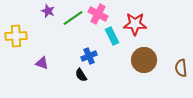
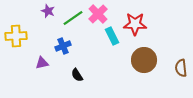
pink cross: rotated 18 degrees clockwise
blue cross: moved 26 px left, 10 px up
purple triangle: rotated 32 degrees counterclockwise
black semicircle: moved 4 px left
